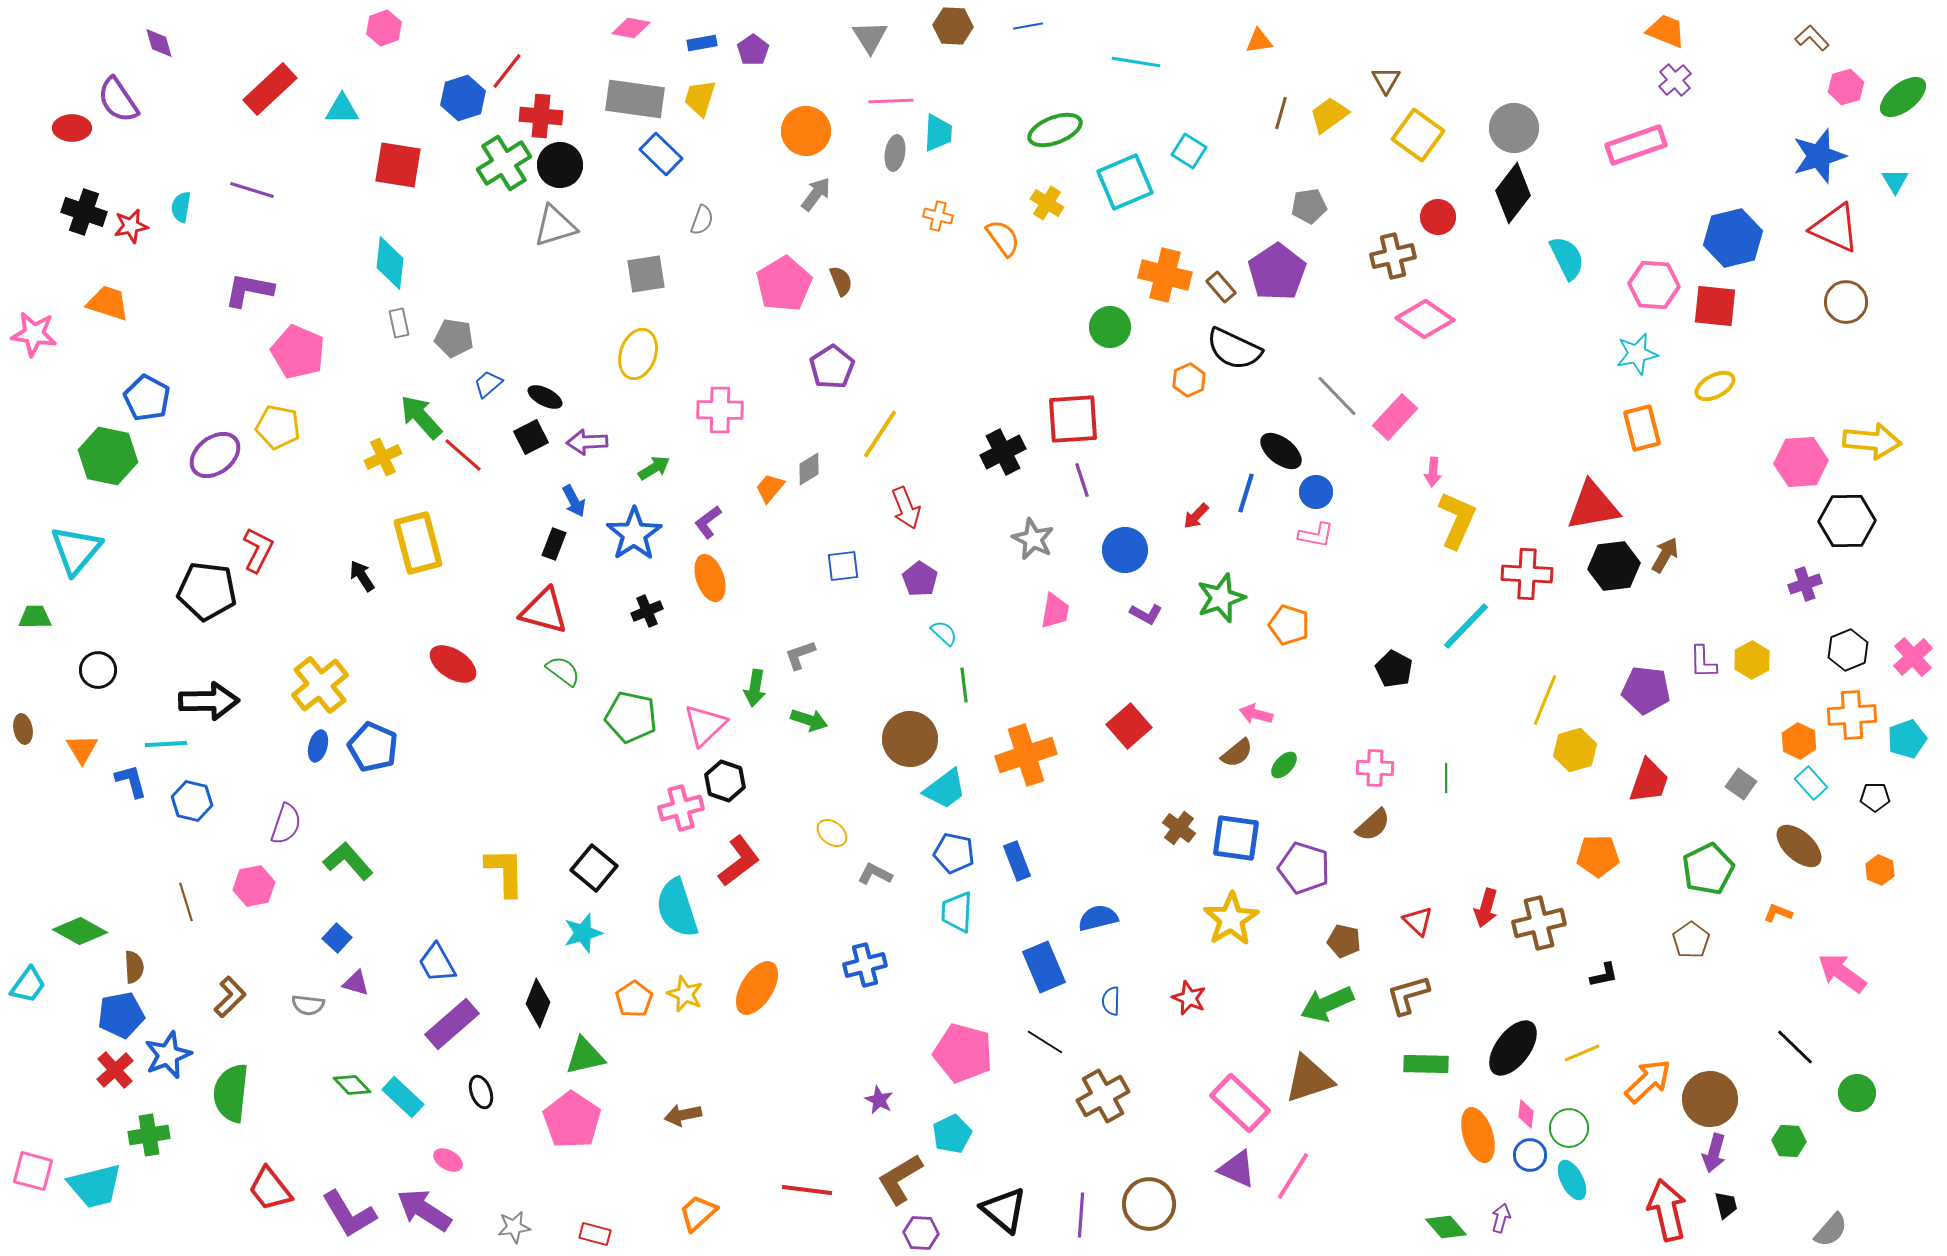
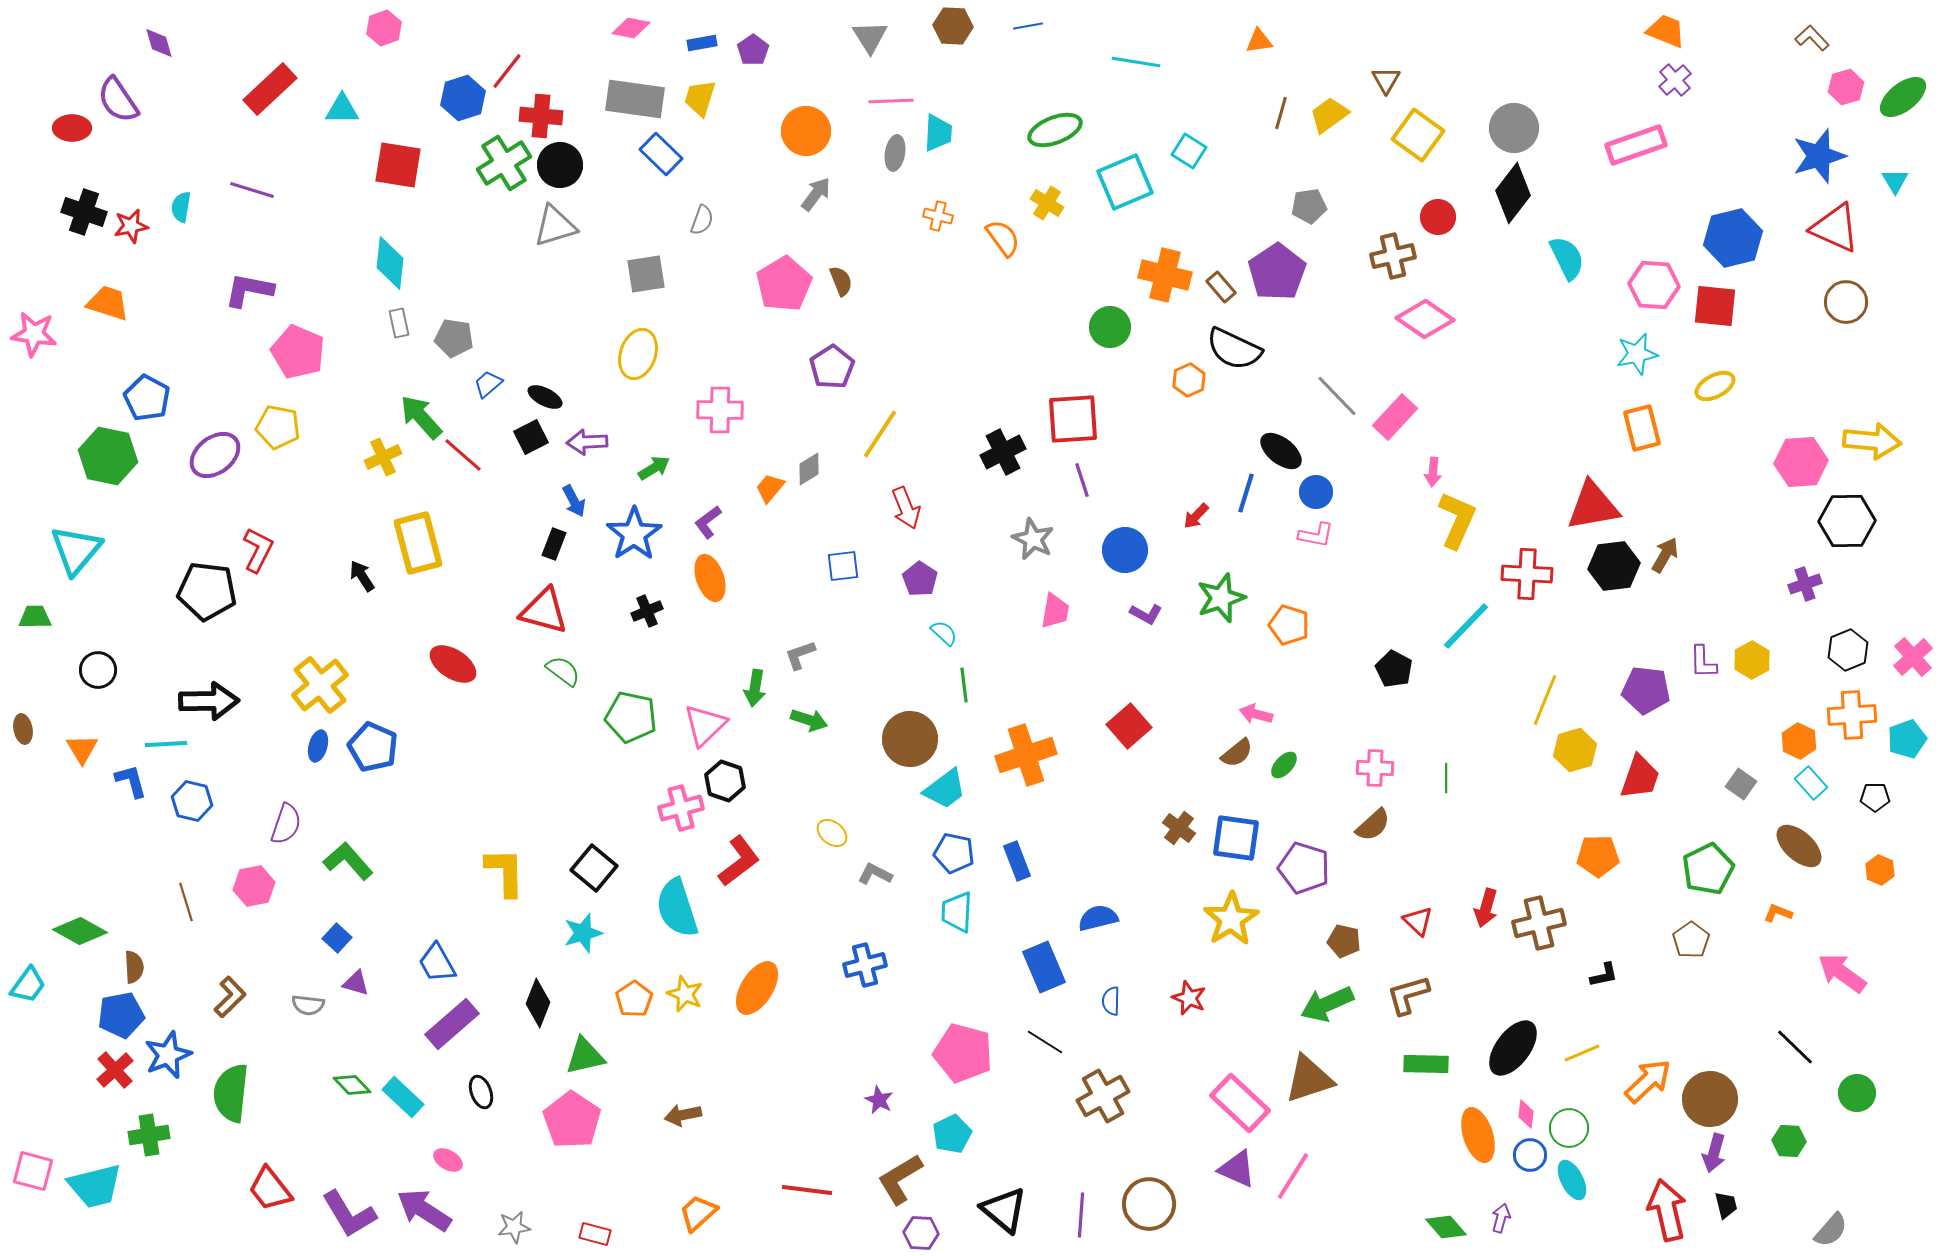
red trapezoid at (1649, 781): moved 9 px left, 4 px up
